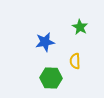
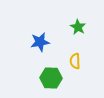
green star: moved 2 px left
blue star: moved 5 px left
